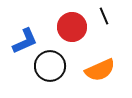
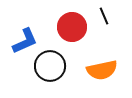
orange semicircle: moved 2 px right; rotated 12 degrees clockwise
